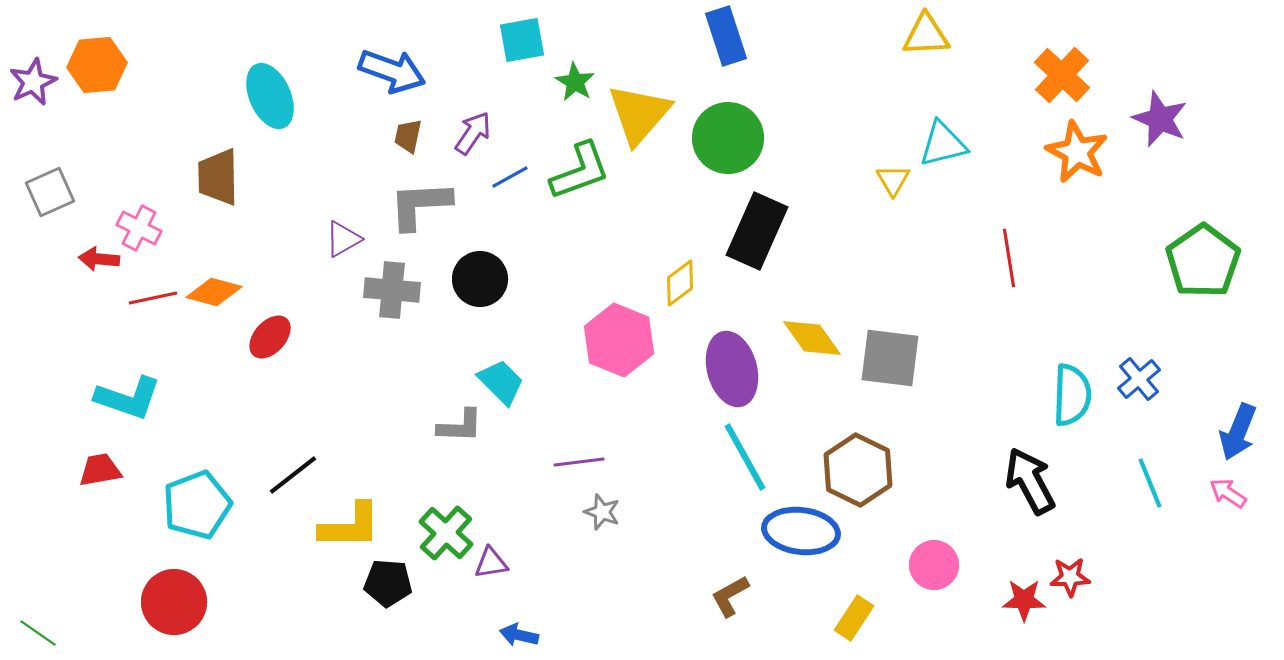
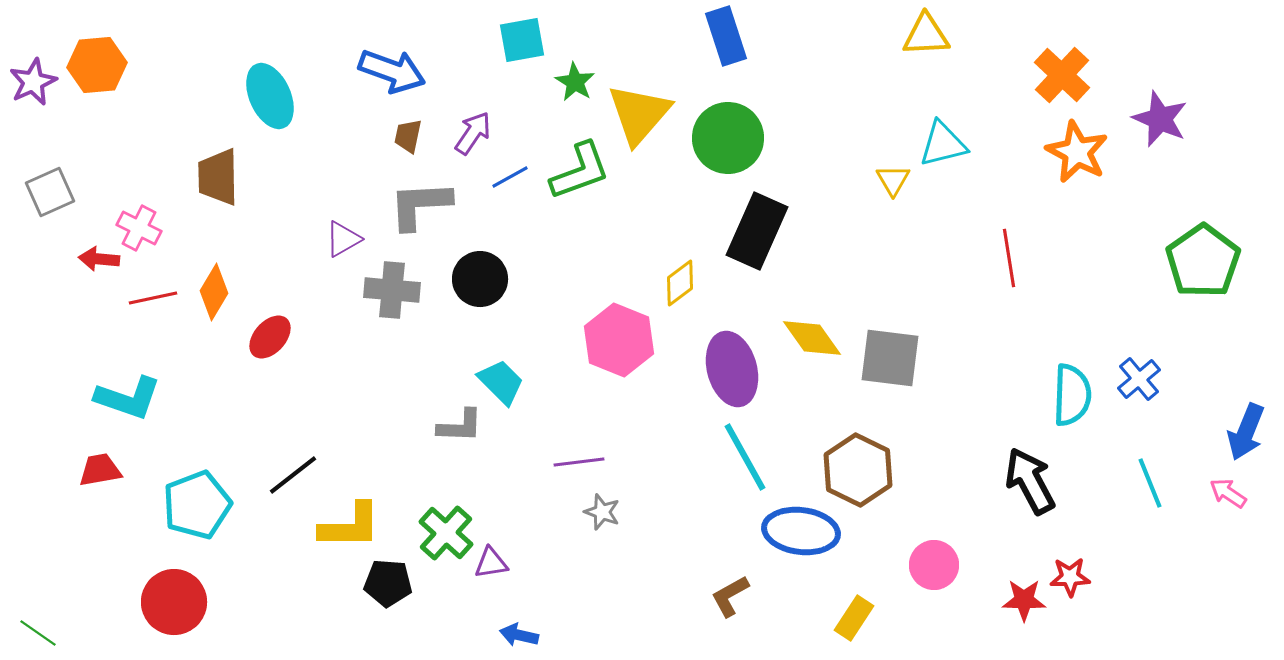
orange diamond at (214, 292): rotated 74 degrees counterclockwise
blue arrow at (1238, 432): moved 8 px right
